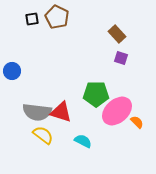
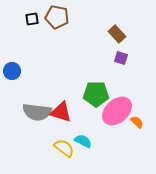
brown pentagon: rotated 15 degrees counterclockwise
yellow semicircle: moved 21 px right, 13 px down
